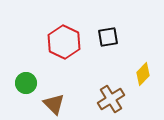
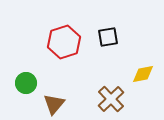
red hexagon: rotated 16 degrees clockwise
yellow diamond: rotated 35 degrees clockwise
brown cross: rotated 12 degrees counterclockwise
brown triangle: rotated 25 degrees clockwise
